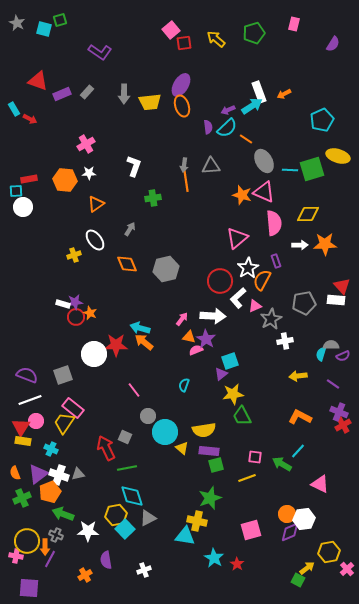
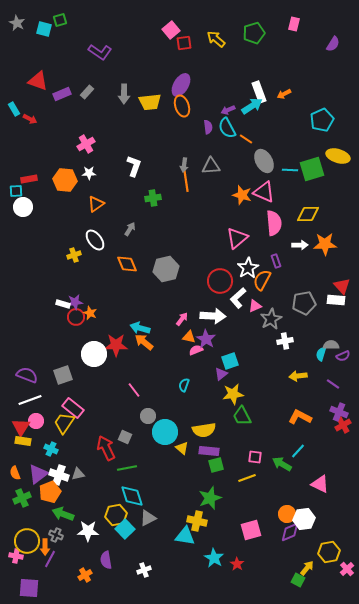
cyan semicircle at (227, 128): rotated 105 degrees clockwise
yellow arrow at (307, 568): rotated 14 degrees counterclockwise
